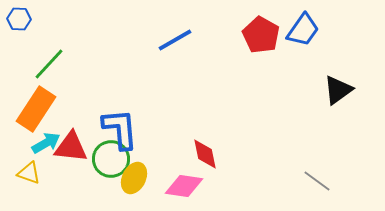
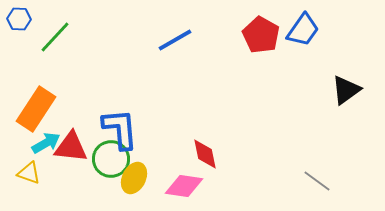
green line: moved 6 px right, 27 px up
black triangle: moved 8 px right
